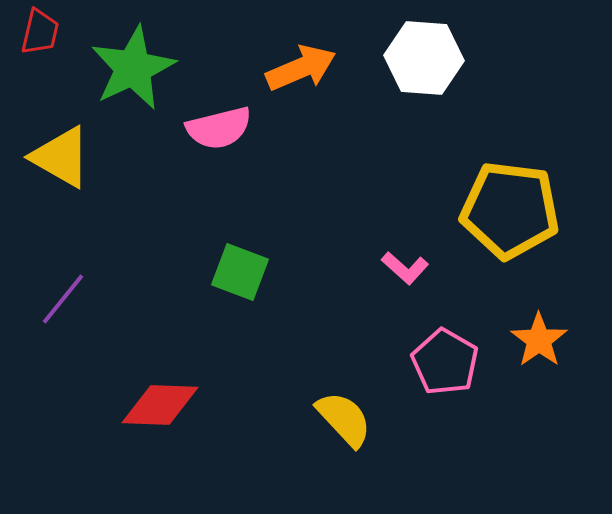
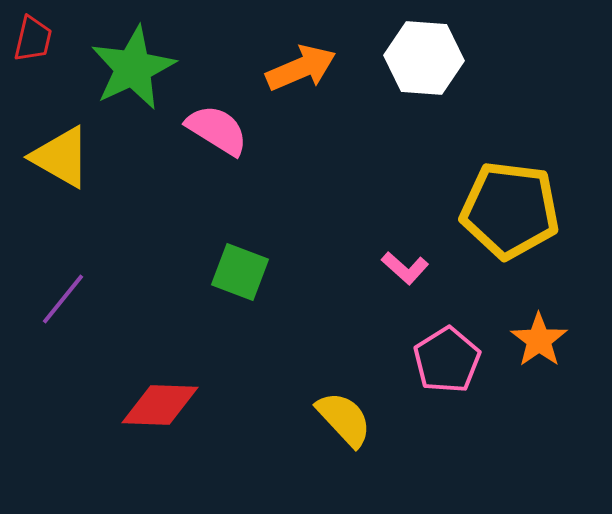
red trapezoid: moved 7 px left, 7 px down
pink semicircle: moved 2 px left, 2 px down; rotated 134 degrees counterclockwise
pink pentagon: moved 2 px right, 2 px up; rotated 10 degrees clockwise
